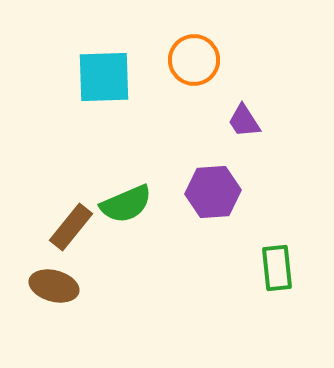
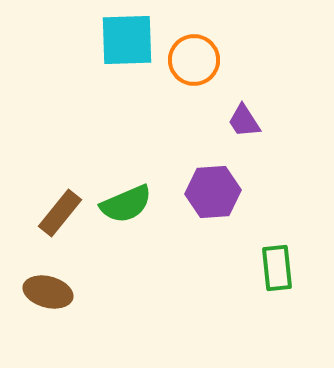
cyan square: moved 23 px right, 37 px up
brown rectangle: moved 11 px left, 14 px up
brown ellipse: moved 6 px left, 6 px down
